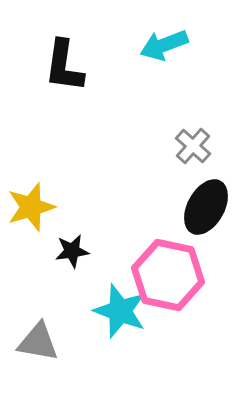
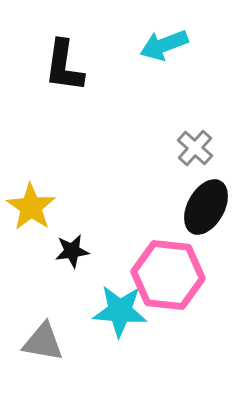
gray cross: moved 2 px right, 2 px down
yellow star: rotated 21 degrees counterclockwise
pink hexagon: rotated 6 degrees counterclockwise
cyan star: rotated 16 degrees counterclockwise
gray triangle: moved 5 px right
